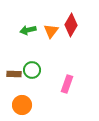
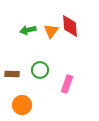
red diamond: moved 1 px left, 1 px down; rotated 35 degrees counterclockwise
green circle: moved 8 px right
brown rectangle: moved 2 px left
